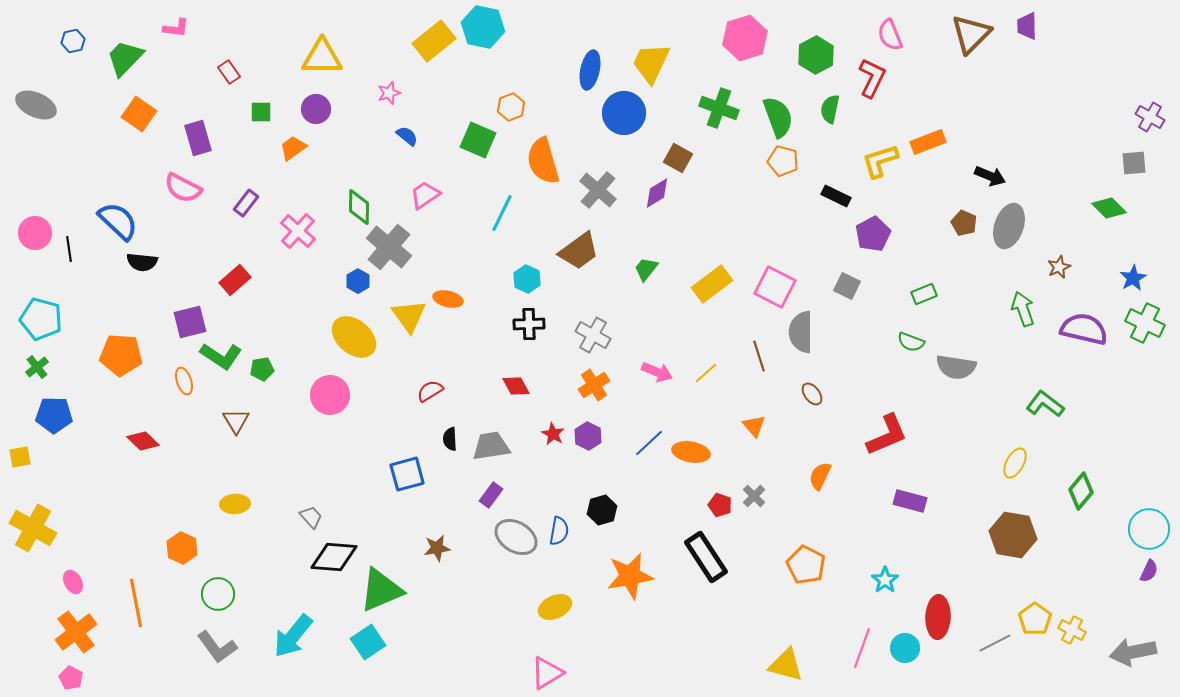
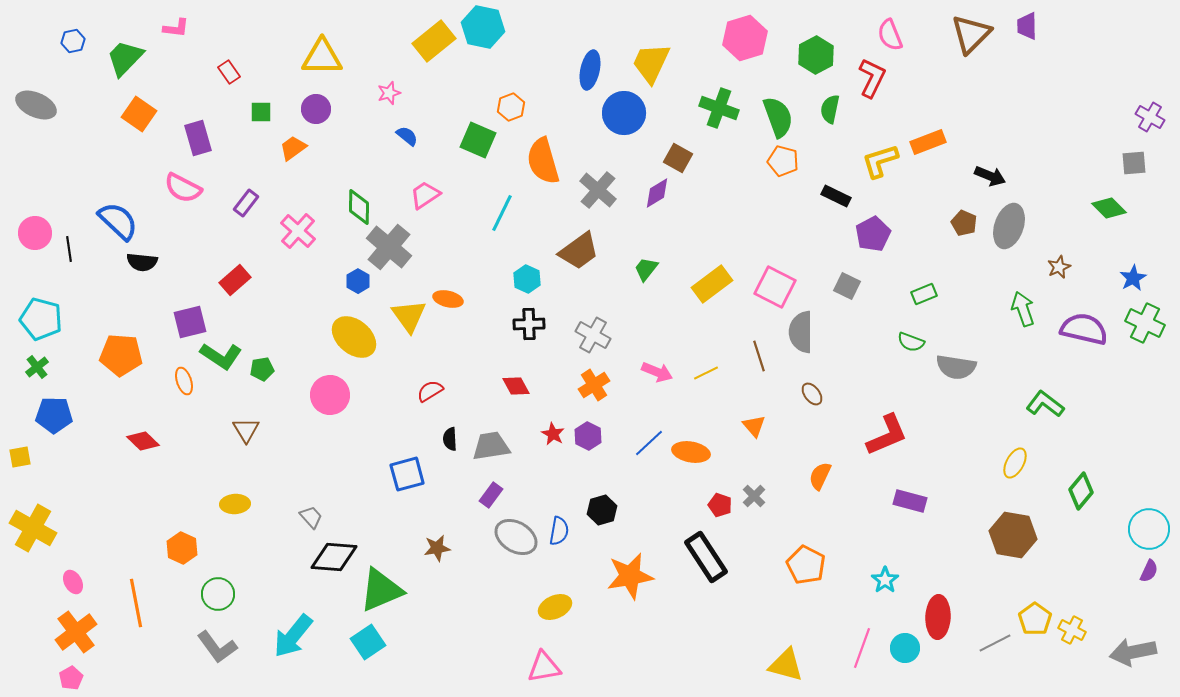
yellow line at (706, 373): rotated 15 degrees clockwise
brown triangle at (236, 421): moved 10 px right, 9 px down
pink triangle at (547, 673): moved 3 px left, 6 px up; rotated 21 degrees clockwise
pink pentagon at (71, 678): rotated 15 degrees clockwise
